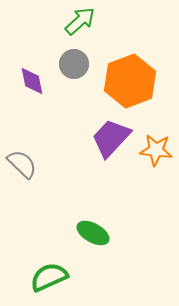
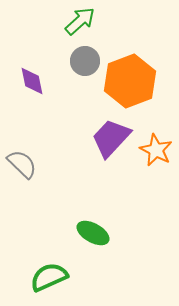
gray circle: moved 11 px right, 3 px up
orange star: rotated 20 degrees clockwise
